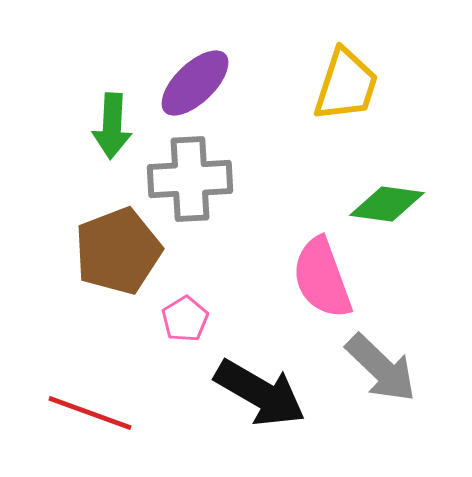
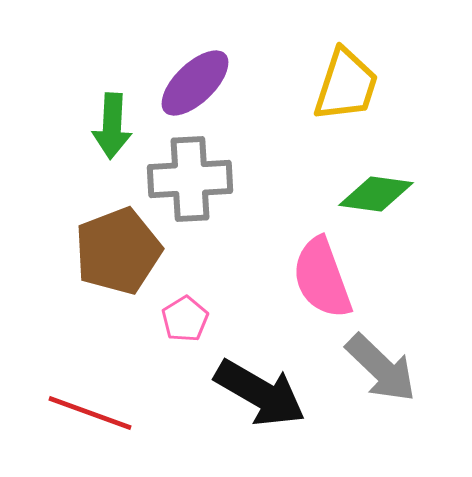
green diamond: moved 11 px left, 10 px up
